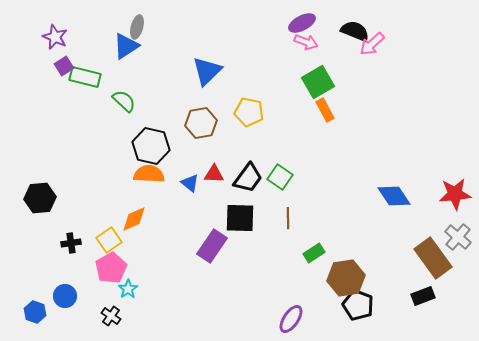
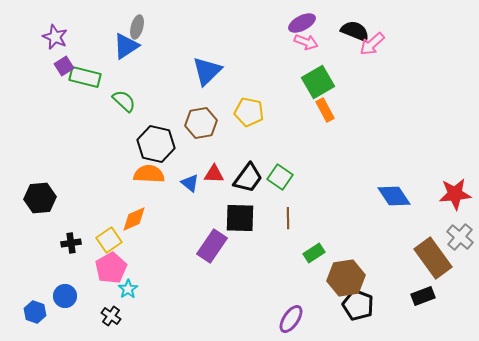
black hexagon at (151, 146): moved 5 px right, 2 px up
gray cross at (458, 237): moved 2 px right
